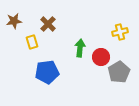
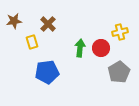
red circle: moved 9 px up
